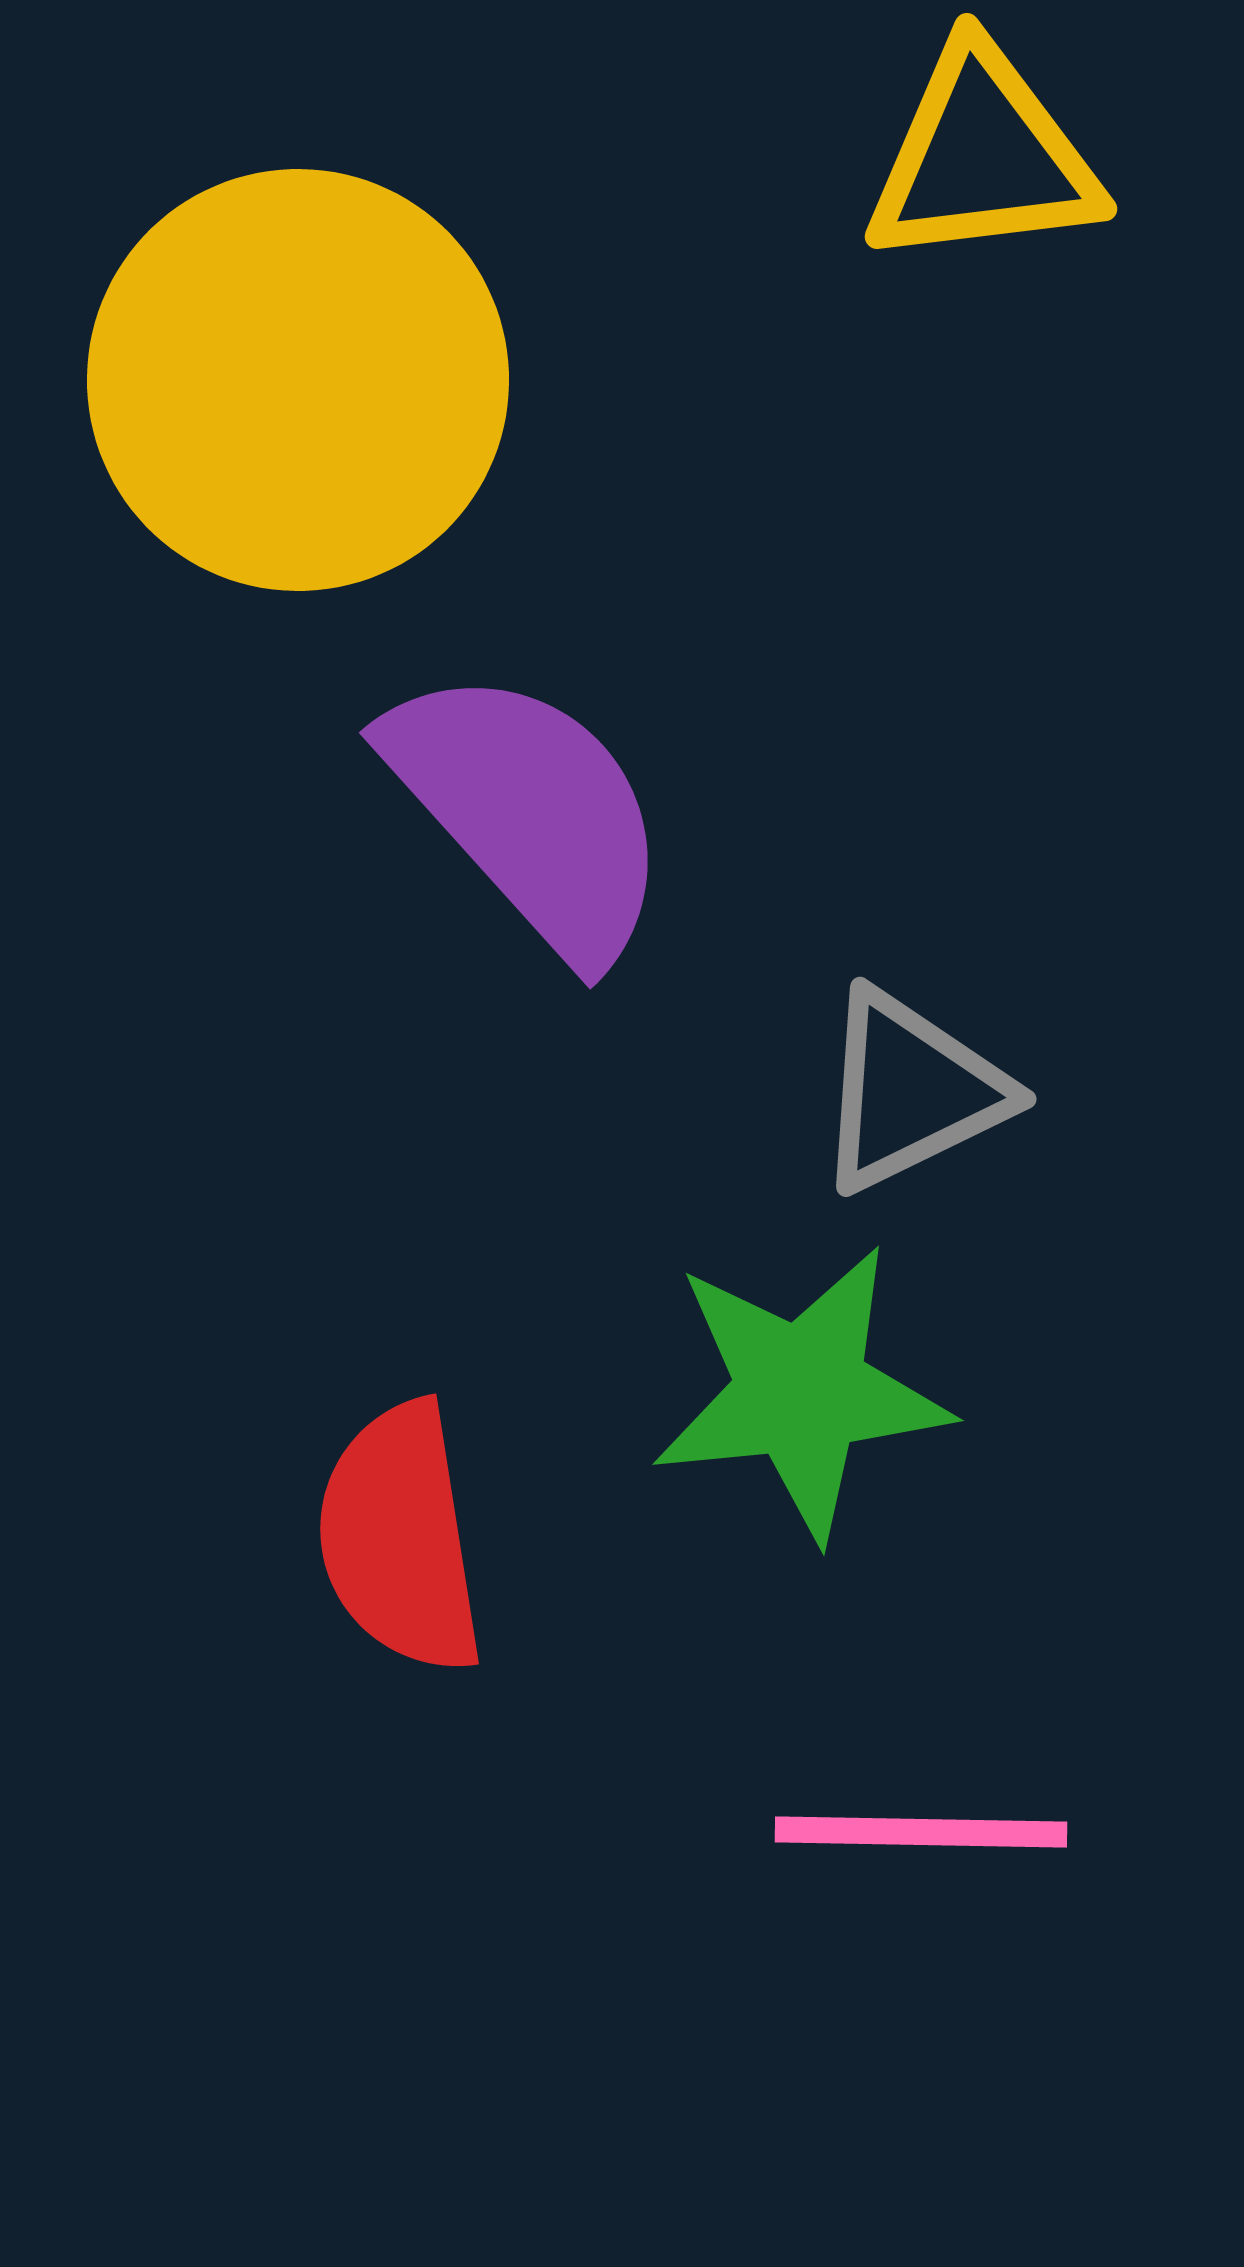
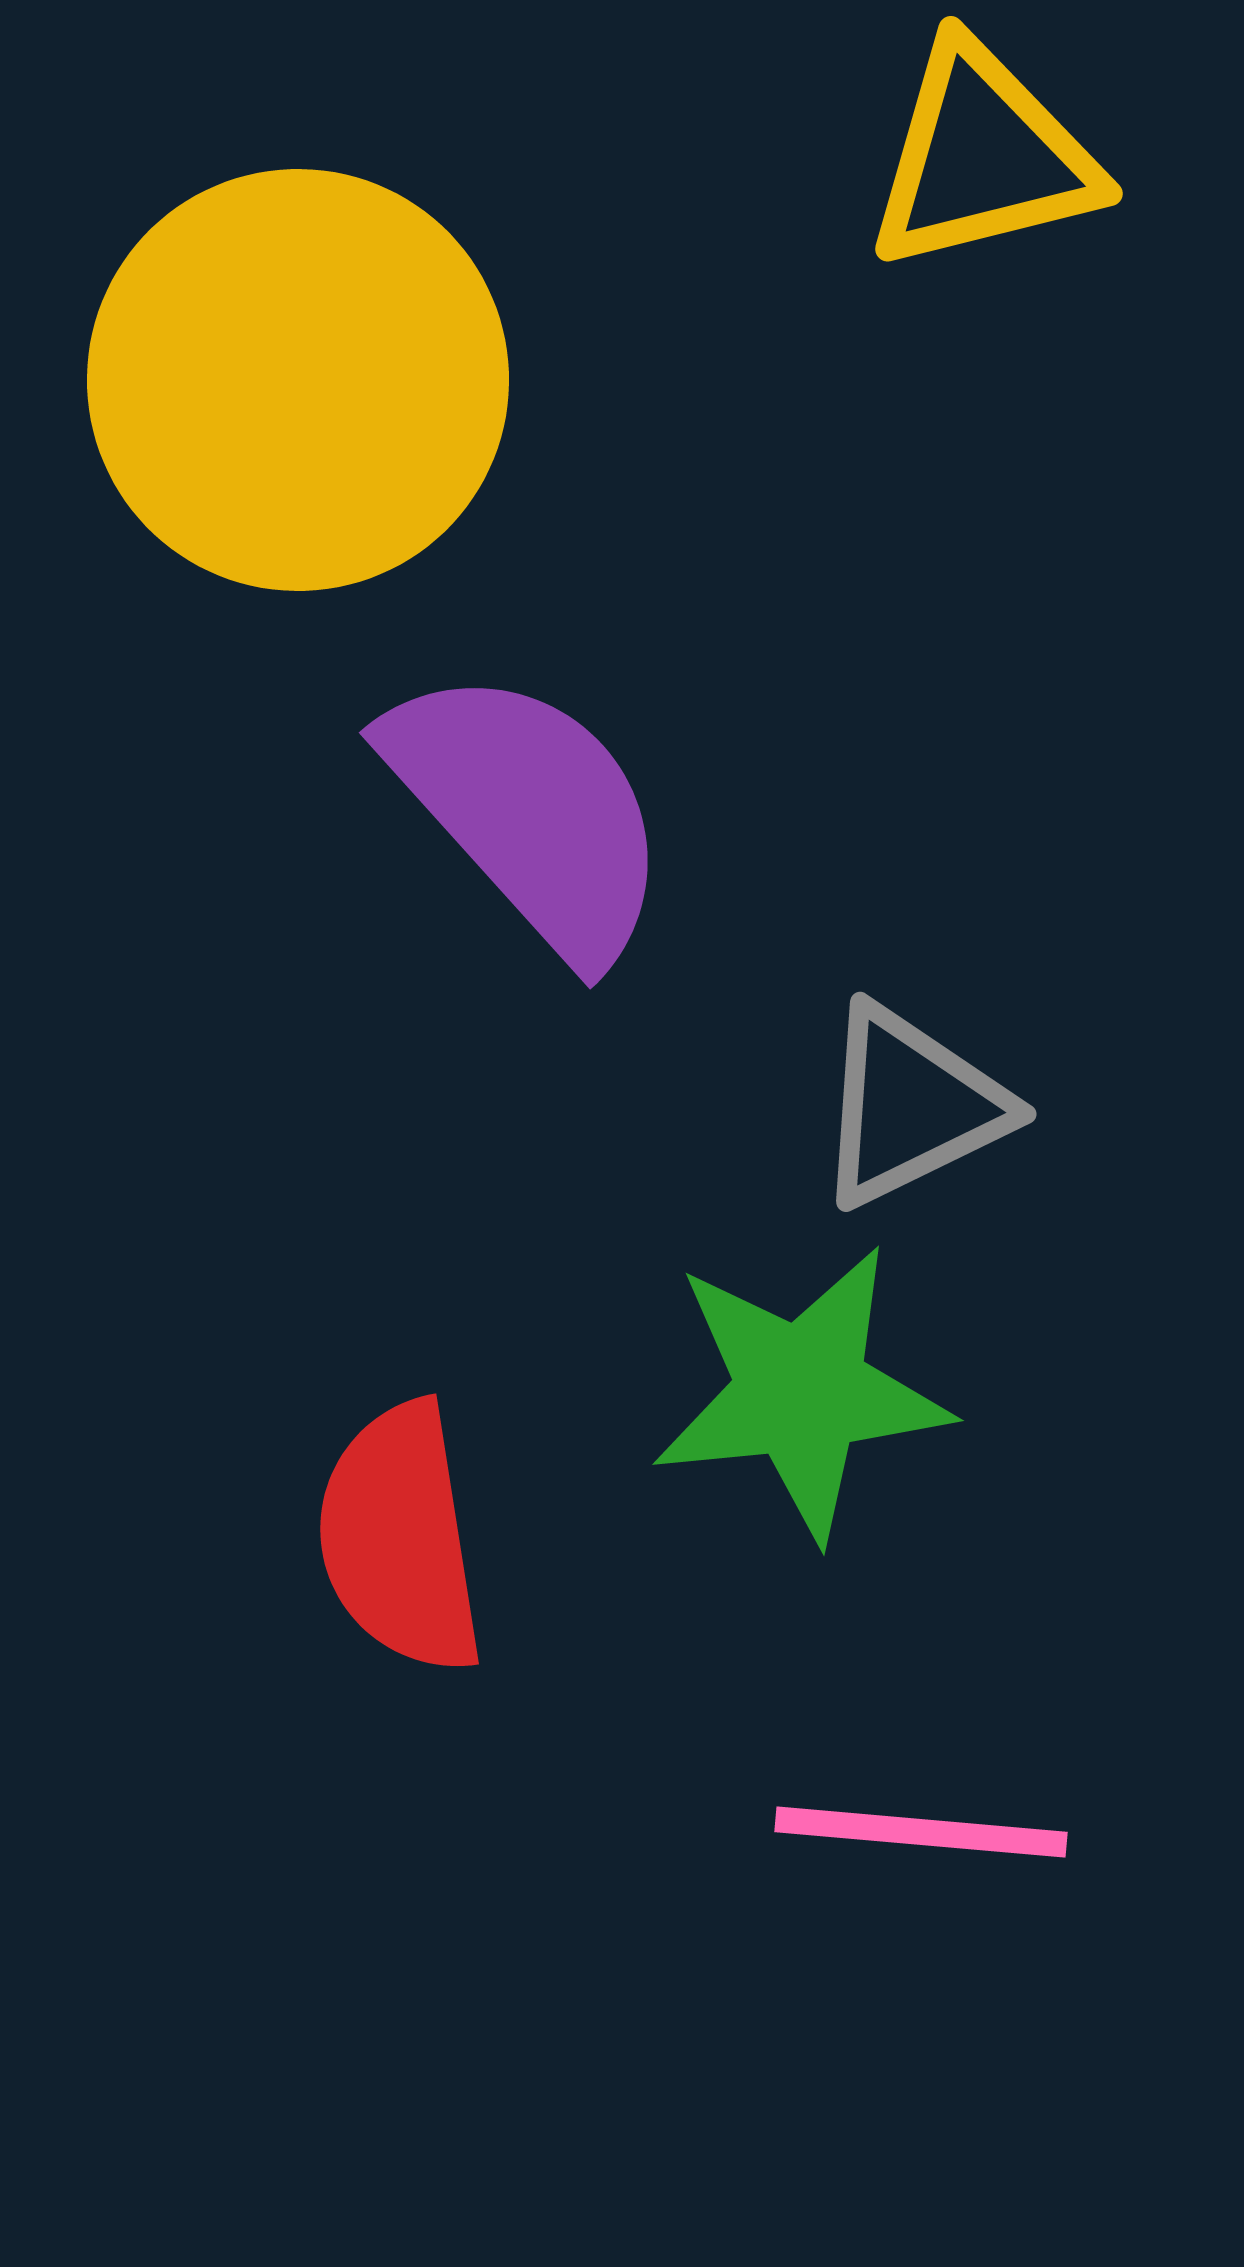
yellow triangle: rotated 7 degrees counterclockwise
gray triangle: moved 15 px down
pink line: rotated 4 degrees clockwise
